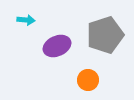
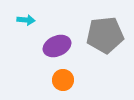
gray pentagon: rotated 12 degrees clockwise
orange circle: moved 25 px left
